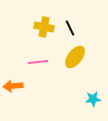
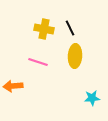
yellow cross: moved 2 px down
yellow ellipse: moved 1 px up; rotated 35 degrees counterclockwise
pink line: rotated 24 degrees clockwise
cyan star: moved 1 px left, 1 px up
